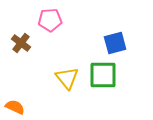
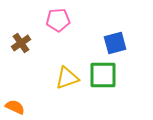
pink pentagon: moved 8 px right
brown cross: rotated 18 degrees clockwise
yellow triangle: rotated 50 degrees clockwise
